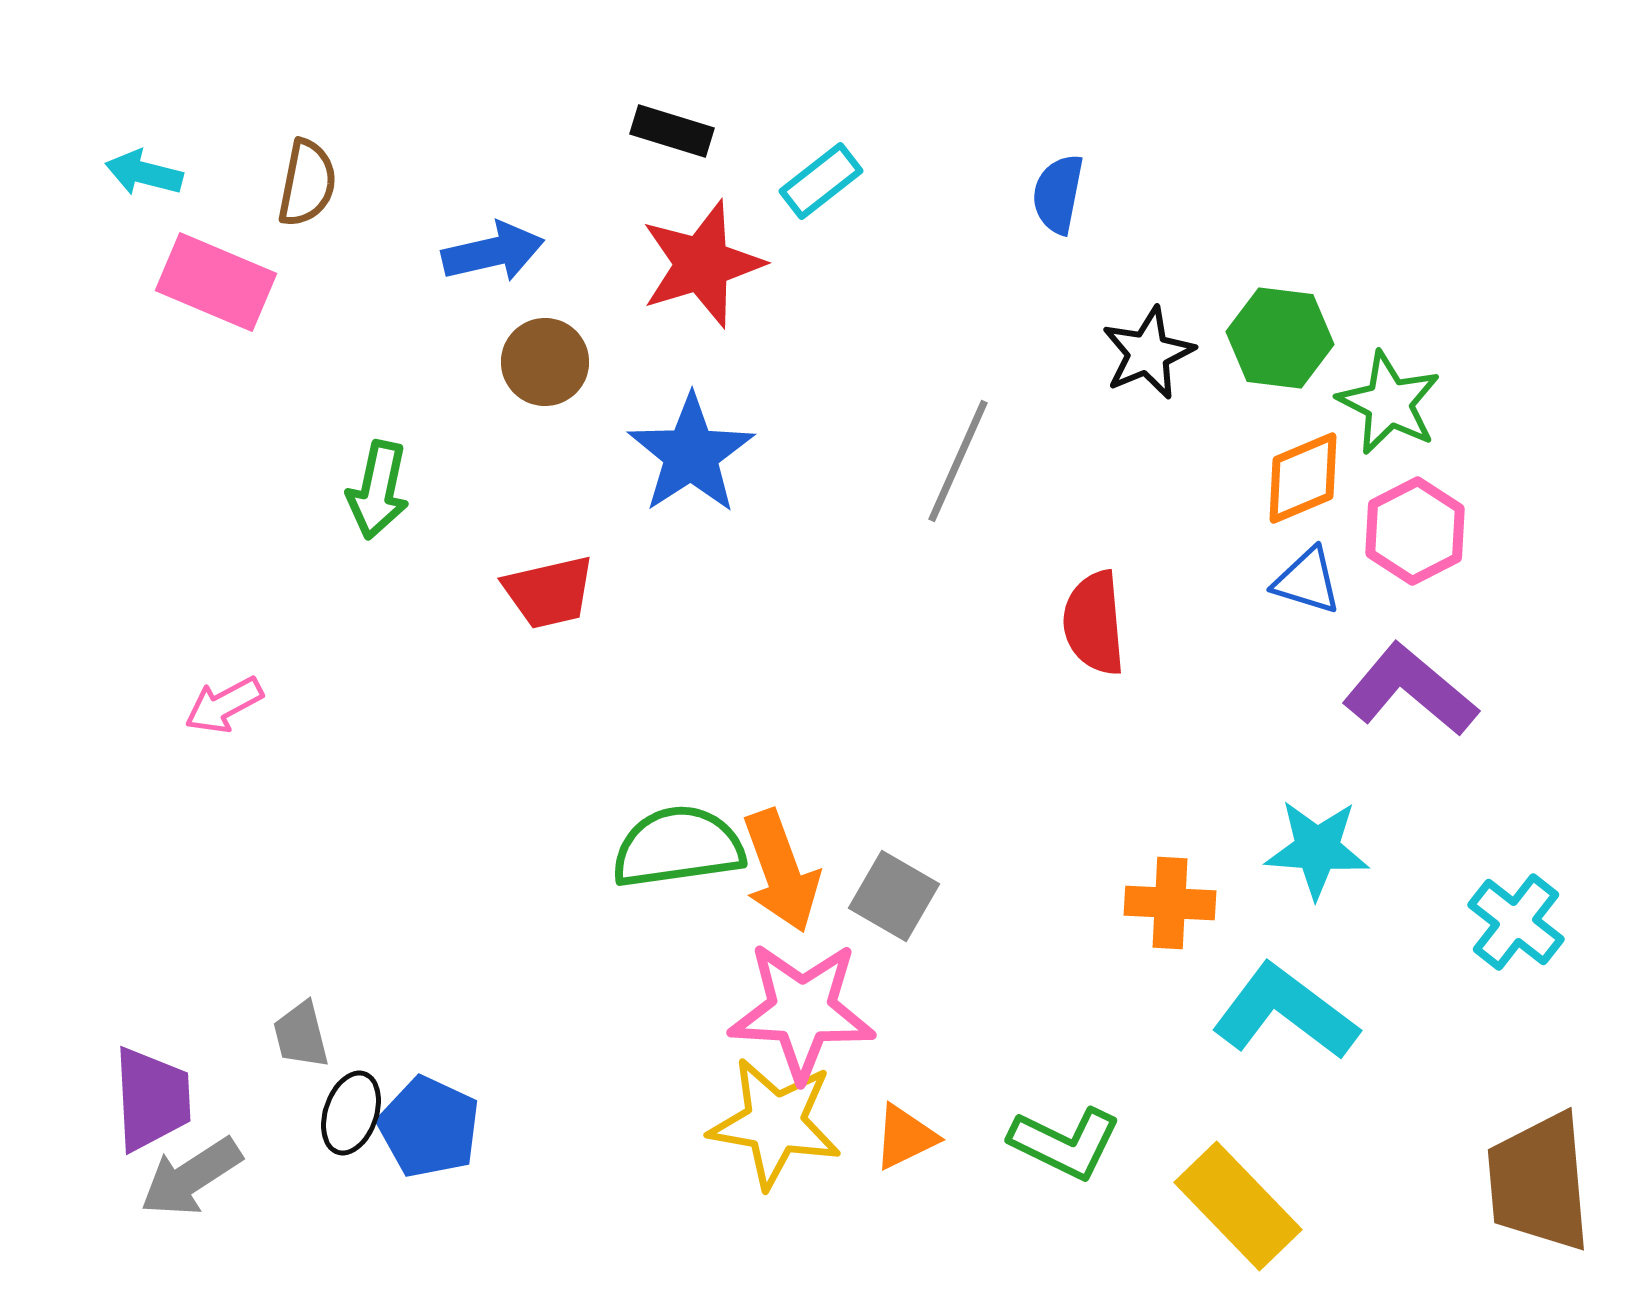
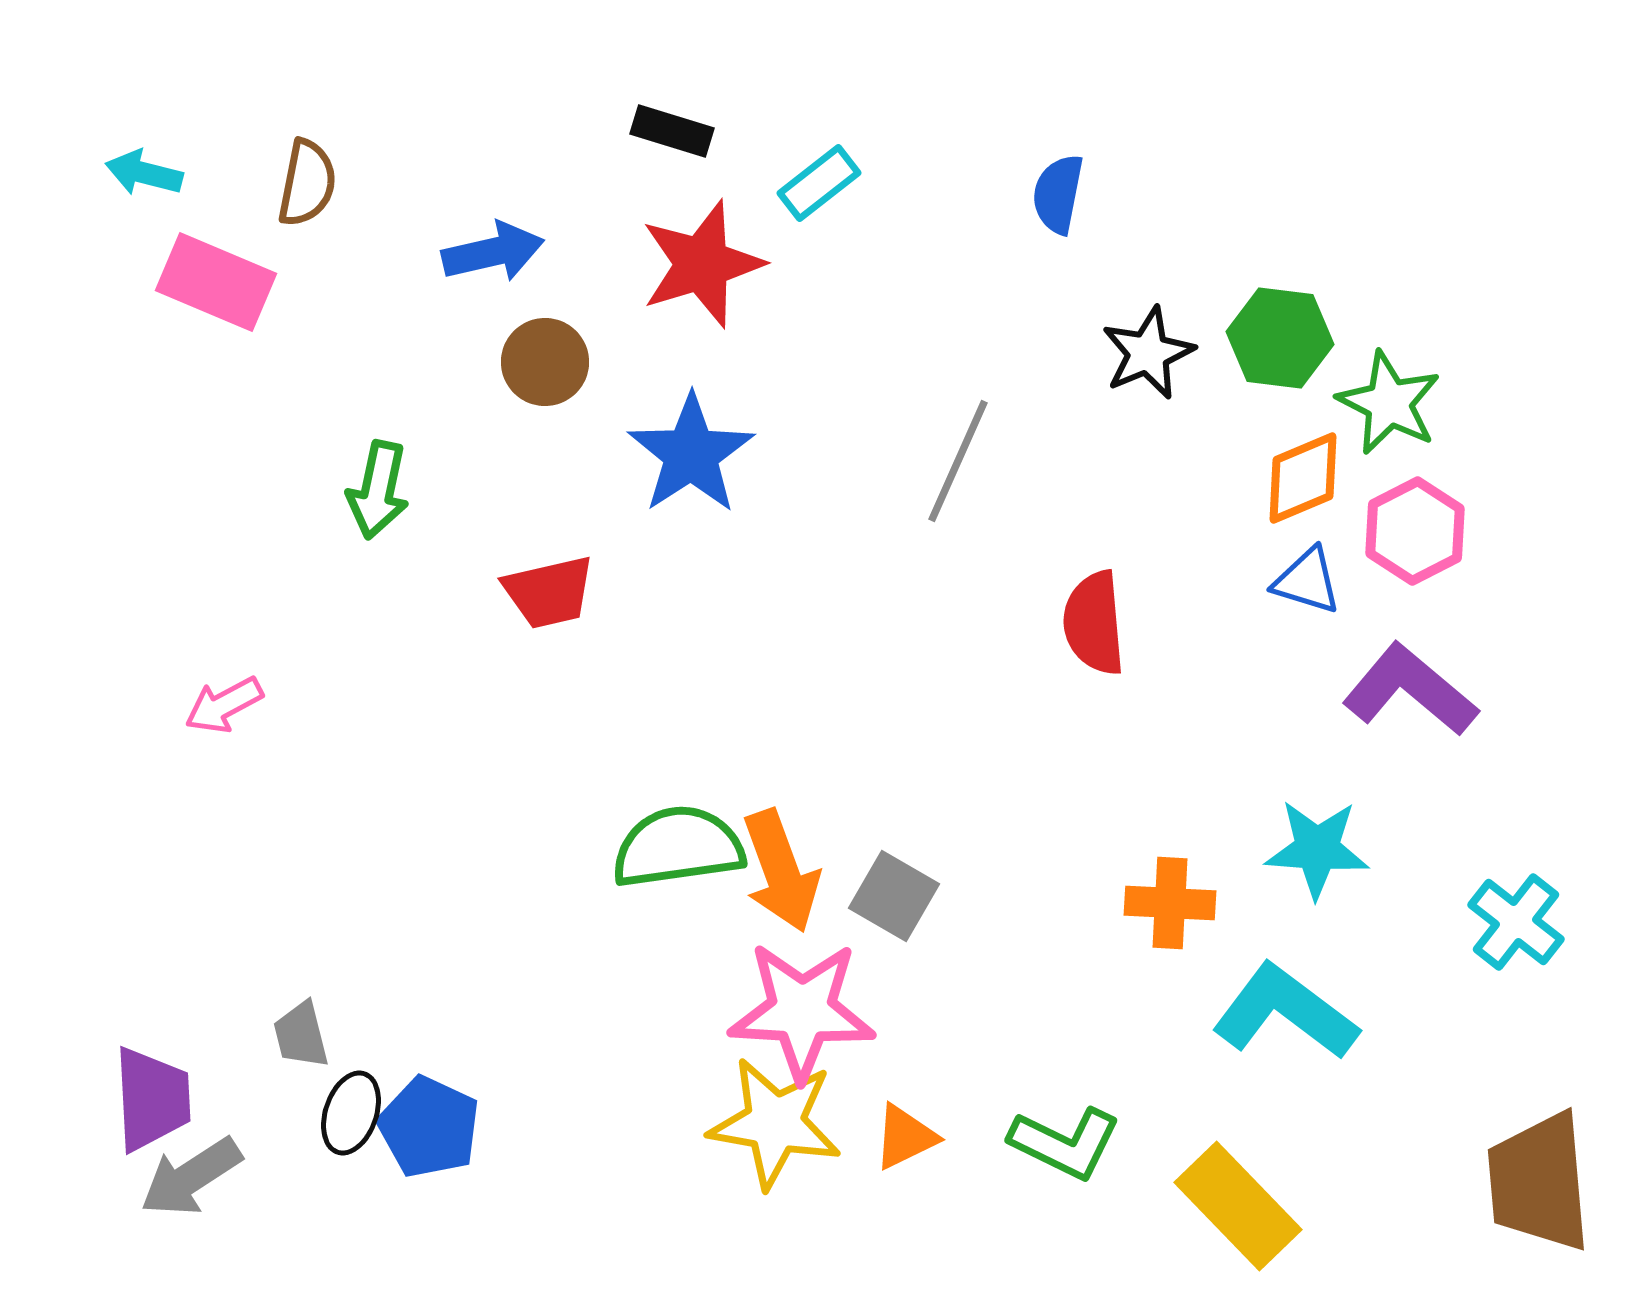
cyan rectangle: moved 2 px left, 2 px down
